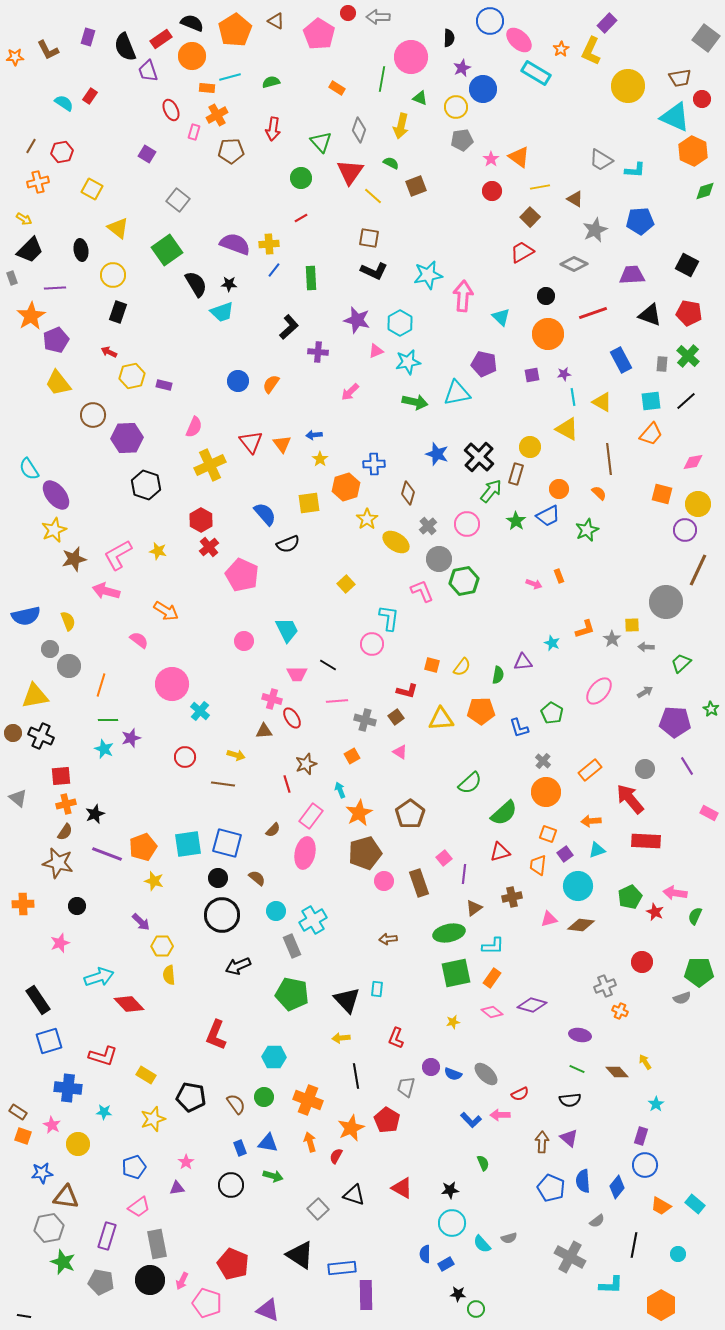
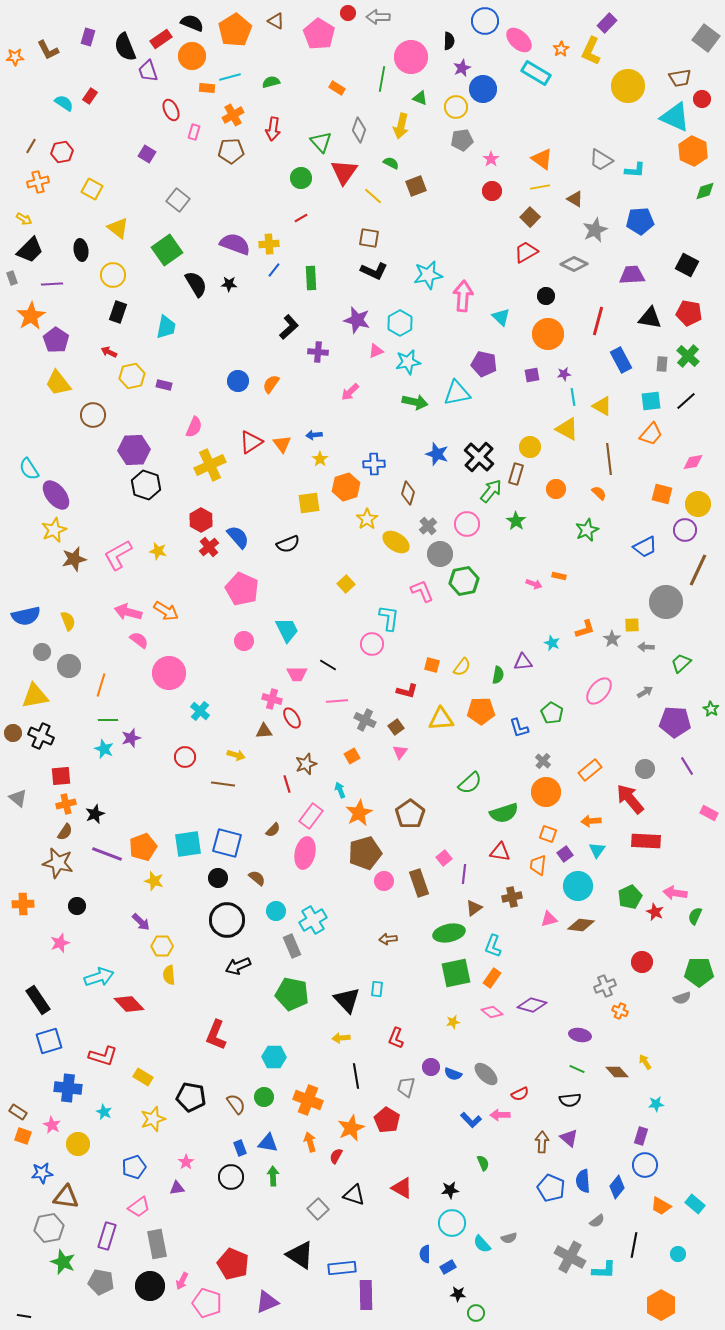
blue circle at (490, 21): moved 5 px left
black semicircle at (449, 38): moved 3 px down
orange cross at (217, 115): moved 16 px right
orange triangle at (519, 157): moved 23 px right, 2 px down
red triangle at (350, 172): moved 6 px left
red trapezoid at (522, 252): moved 4 px right
purple line at (55, 288): moved 3 px left, 4 px up
cyan trapezoid at (222, 312): moved 56 px left, 15 px down; rotated 60 degrees counterclockwise
red line at (593, 313): moved 5 px right, 8 px down; rotated 56 degrees counterclockwise
black triangle at (650, 315): moved 3 px down; rotated 10 degrees counterclockwise
purple pentagon at (56, 340): rotated 15 degrees counterclockwise
yellow triangle at (602, 402): moved 4 px down
purple hexagon at (127, 438): moved 7 px right, 12 px down
red triangle at (251, 442): rotated 35 degrees clockwise
orange circle at (559, 489): moved 3 px left
blue semicircle at (265, 514): moved 27 px left, 23 px down
blue trapezoid at (548, 516): moved 97 px right, 31 px down
gray circle at (439, 559): moved 1 px right, 5 px up
pink pentagon at (242, 575): moved 14 px down
orange rectangle at (559, 576): rotated 56 degrees counterclockwise
pink arrow at (106, 591): moved 22 px right, 21 px down
gray circle at (50, 649): moved 8 px left, 3 px down
pink circle at (172, 684): moved 3 px left, 11 px up
brown square at (396, 717): moved 10 px down
gray cross at (365, 720): rotated 10 degrees clockwise
pink triangle at (400, 752): rotated 35 degrees clockwise
green semicircle at (504, 813): rotated 24 degrees clockwise
cyan triangle at (597, 850): rotated 36 degrees counterclockwise
red triangle at (500, 852): rotated 25 degrees clockwise
black circle at (222, 915): moved 5 px right, 5 px down
cyan L-shape at (493, 946): rotated 110 degrees clockwise
yellow rectangle at (146, 1075): moved 3 px left, 2 px down
cyan star at (656, 1104): rotated 28 degrees clockwise
cyan star at (104, 1112): rotated 21 degrees clockwise
green arrow at (273, 1176): rotated 108 degrees counterclockwise
black circle at (231, 1185): moved 8 px up
blue rectangle at (446, 1264): moved 2 px right, 3 px down
black circle at (150, 1280): moved 6 px down
cyan L-shape at (611, 1285): moved 7 px left, 15 px up
green circle at (476, 1309): moved 4 px down
purple triangle at (268, 1310): moved 1 px left, 8 px up; rotated 45 degrees counterclockwise
